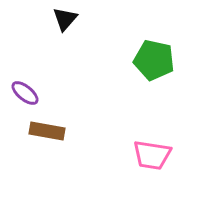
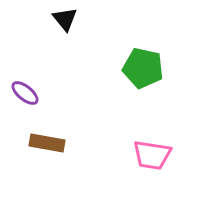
black triangle: rotated 20 degrees counterclockwise
green pentagon: moved 11 px left, 8 px down
brown rectangle: moved 12 px down
